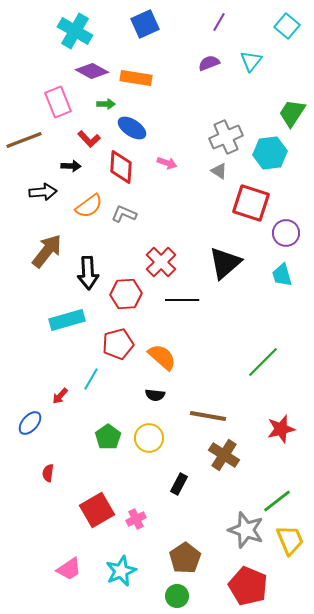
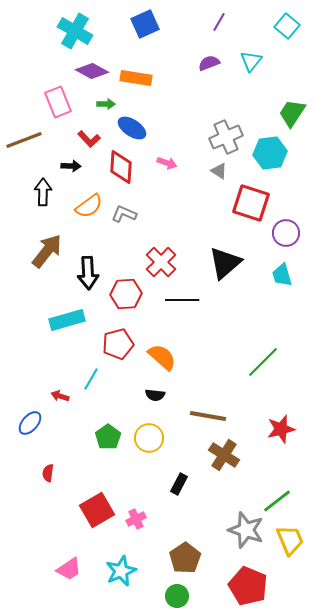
black arrow at (43, 192): rotated 84 degrees counterclockwise
red arrow at (60, 396): rotated 66 degrees clockwise
